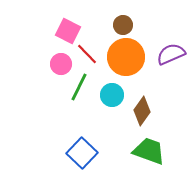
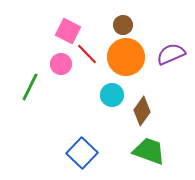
green line: moved 49 px left
